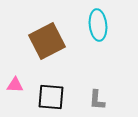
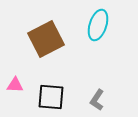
cyan ellipse: rotated 24 degrees clockwise
brown square: moved 1 px left, 2 px up
gray L-shape: rotated 30 degrees clockwise
